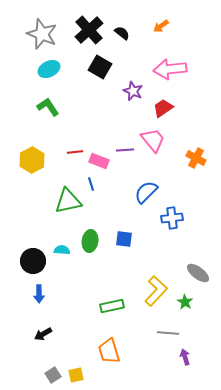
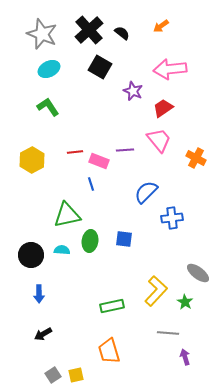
pink trapezoid: moved 6 px right
green triangle: moved 1 px left, 14 px down
black circle: moved 2 px left, 6 px up
